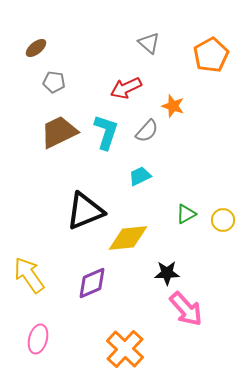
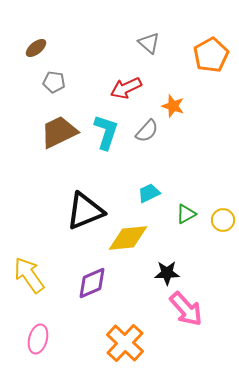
cyan trapezoid: moved 9 px right, 17 px down
orange cross: moved 6 px up
